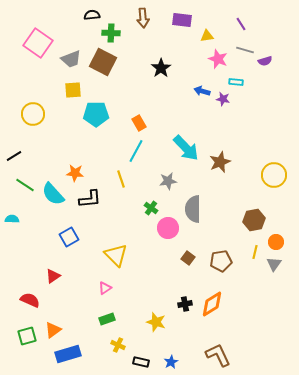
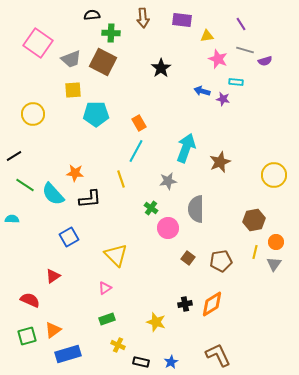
cyan arrow at (186, 148): rotated 116 degrees counterclockwise
gray semicircle at (193, 209): moved 3 px right
